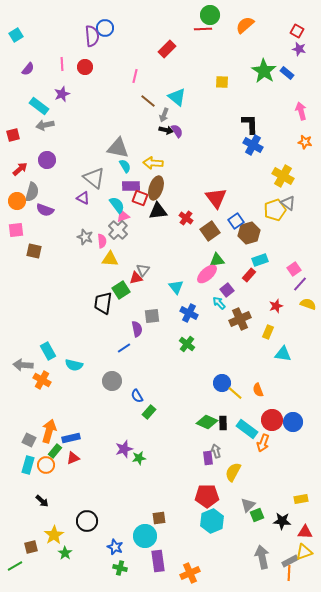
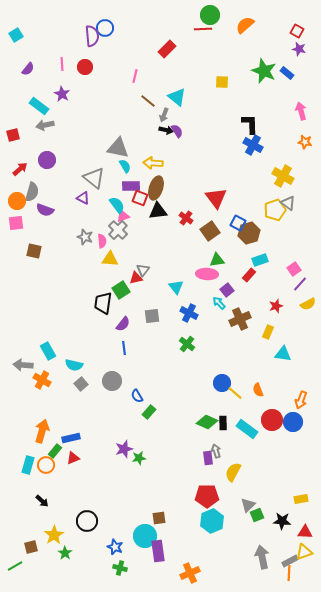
green star at (264, 71): rotated 10 degrees counterclockwise
purple star at (62, 94): rotated 21 degrees counterclockwise
blue square at (236, 221): moved 2 px right, 2 px down; rotated 28 degrees counterclockwise
pink square at (16, 230): moved 7 px up
pink ellipse at (207, 274): rotated 45 degrees clockwise
yellow semicircle at (308, 304): rotated 133 degrees clockwise
purple semicircle at (137, 329): moved 14 px left, 5 px up; rotated 49 degrees clockwise
blue line at (124, 348): rotated 64 degrees counterclockwise
orange arrow at (49, 431): moved 7 px left
gray square at (29, 440): moved 52 px right, 56 px up; rotated 24 degrees clockwise
orange arrow at (263, 443): moved 38 px right, 43 px up
purple rectangle at (158, 561): moved 10 px up
